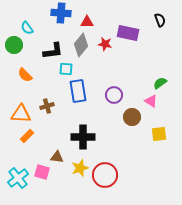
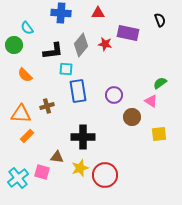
red triangle: moved 11 px right, 9 px up
